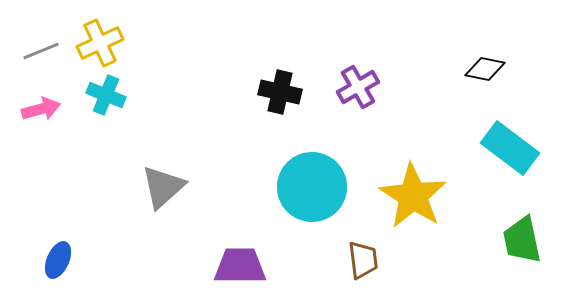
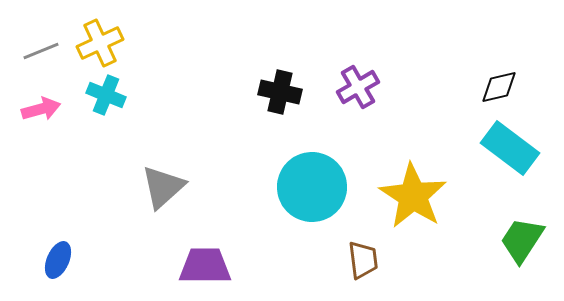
black diamond: moved 14 px right, 18 px down; rotated 24 degrees counterclockwise
green trapezoid: rotated 45 degrees clockwise
purple trapezoid: moved 35 px left
